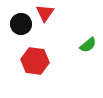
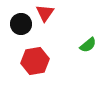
red hexagon: rotated 16 degrees counterclockwise
